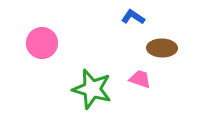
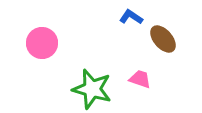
blue L-shape: moved 2 px left
brown ellipse: moved 1 px right, 9 px up; rotated 48 degrees clockwise
